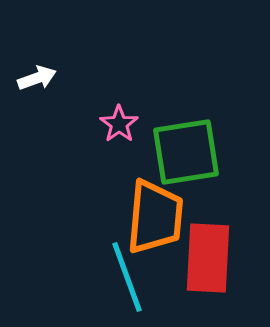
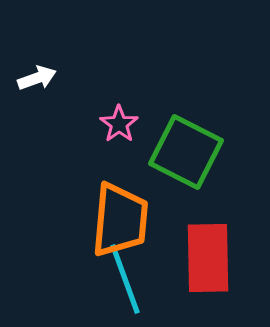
green square: rotated 36 degrees clockwise
orange trapezoid: moved 35 px left, 3 px down
red rectangle: rotated 4 degrees counterclockwise
cyan line: moved 2 px left, 2 px down
